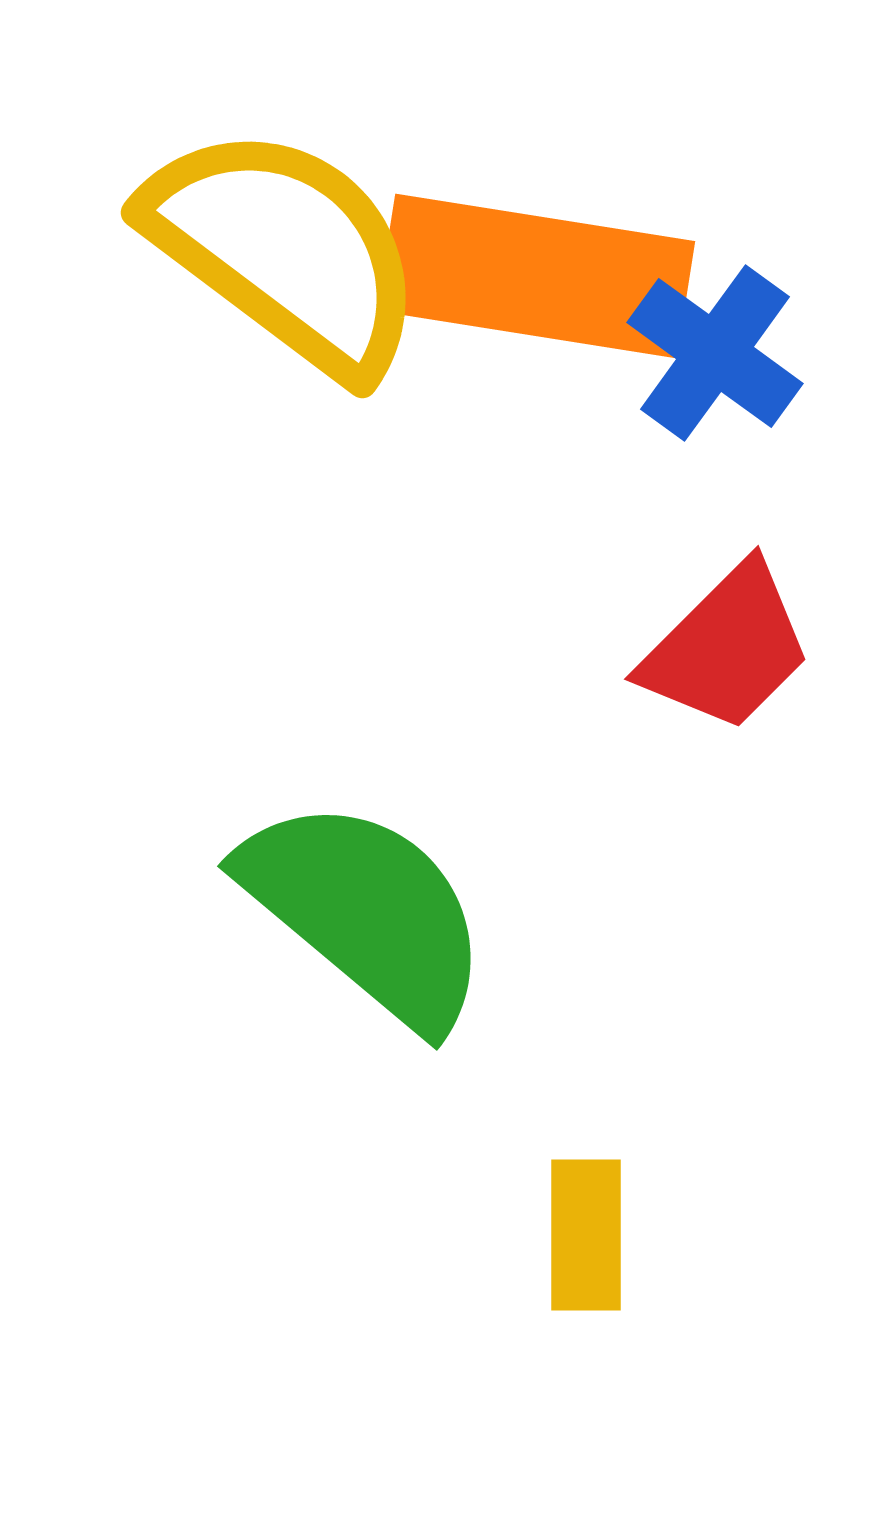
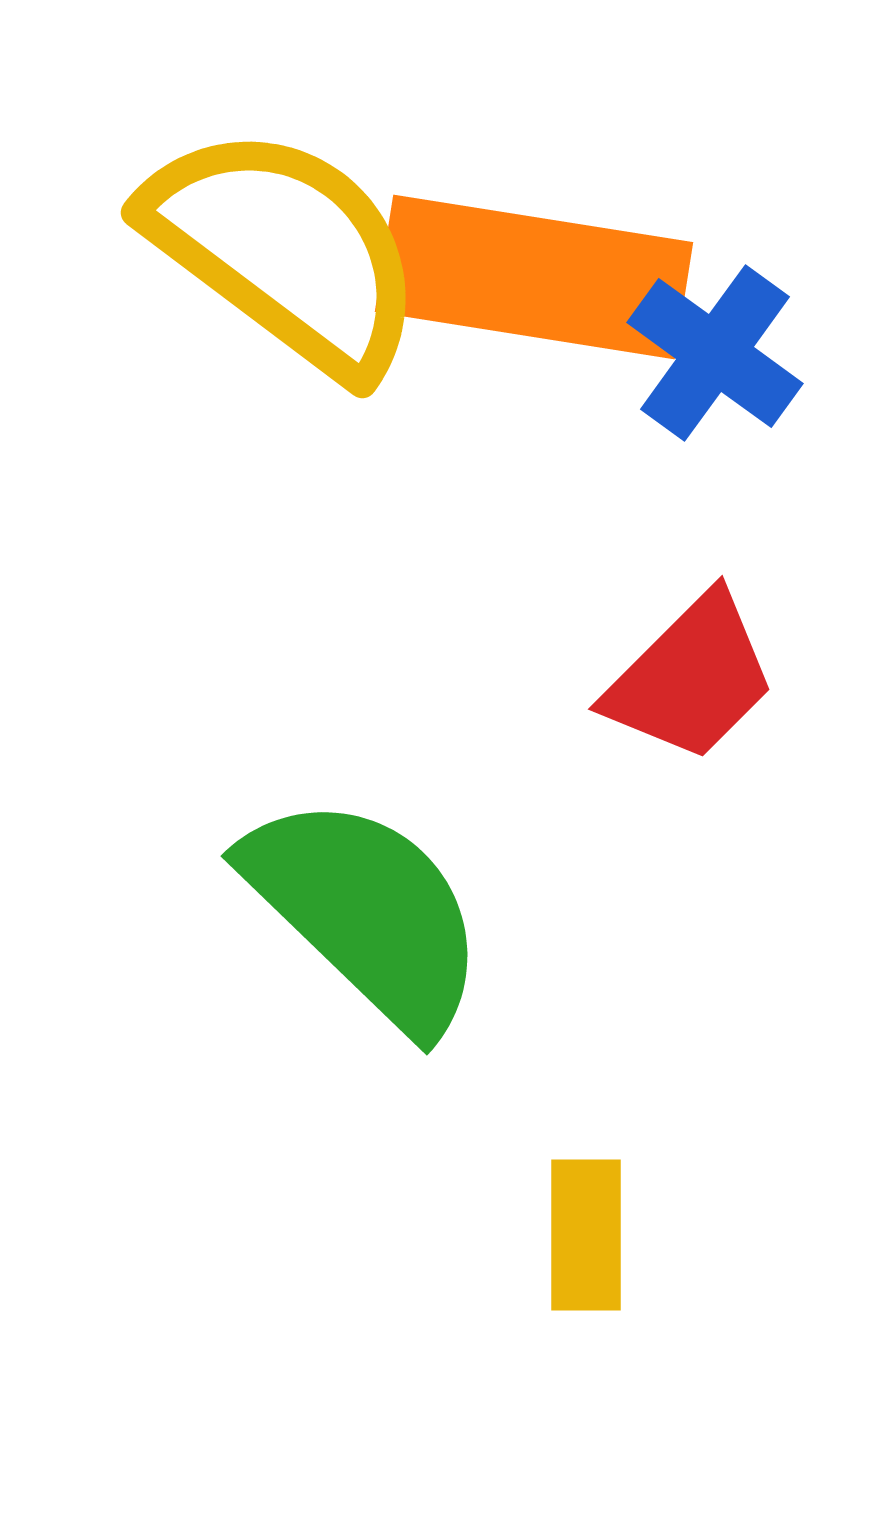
orange rectangle: moved 2 px left, 1 px down
red trapezoid: moved 36 px left, 30 px down
green semicircle: rotated 4 degrees clockwise
